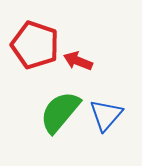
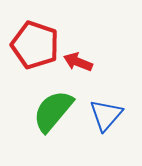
red arrow: moved 1 px down
green semicircle: moved 7 px left, 1 px up
